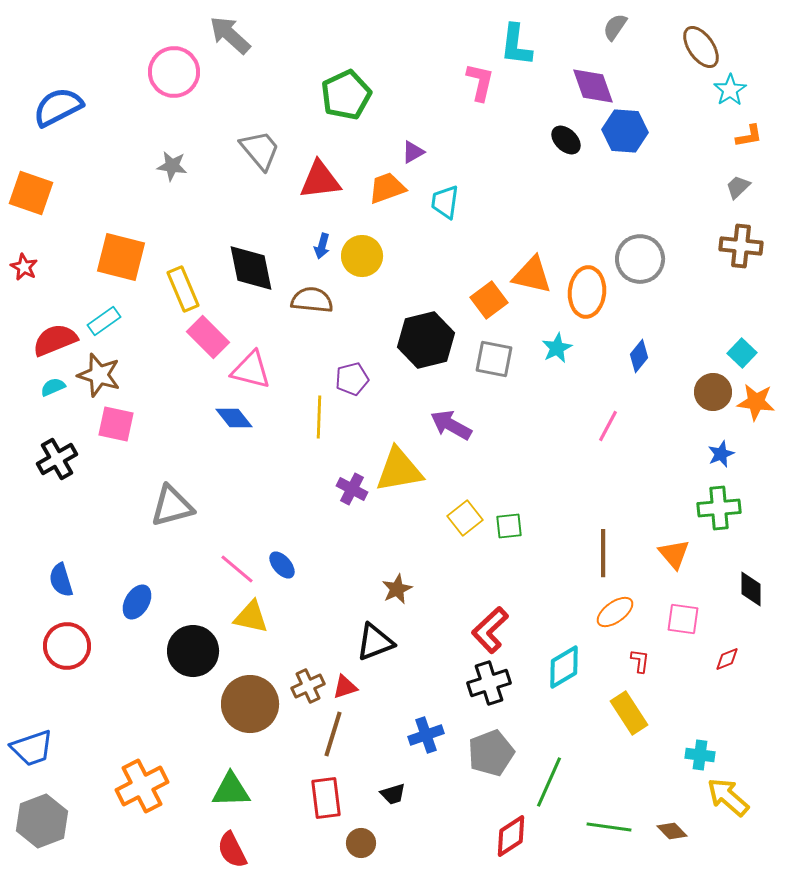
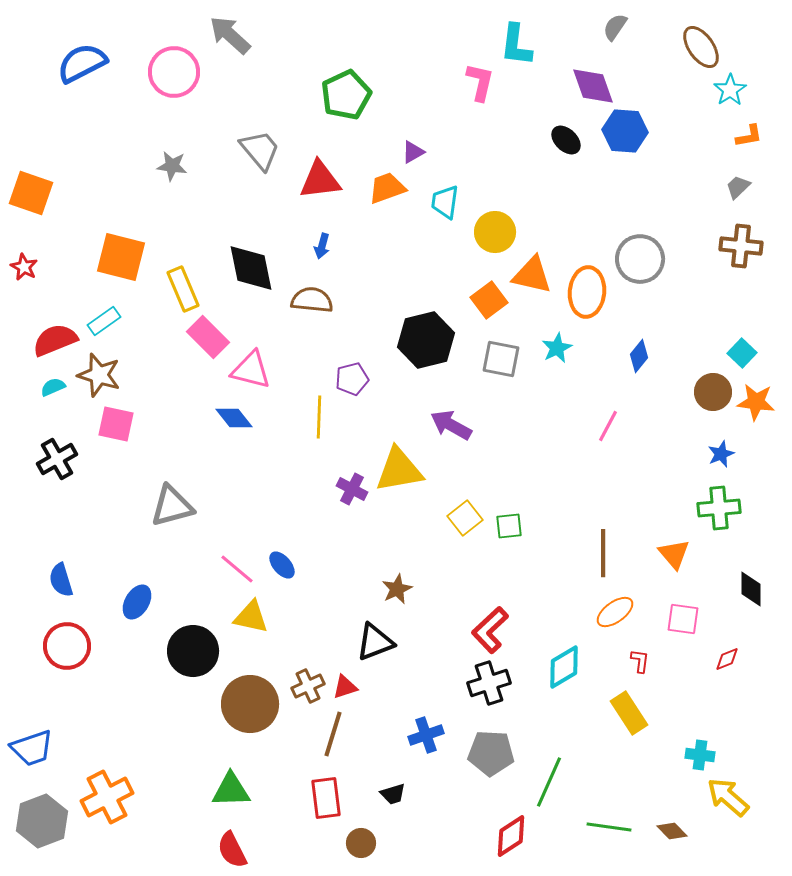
blue semicircle at (58, 107): moved 24 px right, 44 px up
yellow circle at (362, 256): moved 133 px right, 24 px up
gray square at (494, 359): moved 7 px right
gray pentagon at (491, 753): rotated 24 degrees clockwise
orange cross at (142, 786): moved 35 px left, 11 px down
